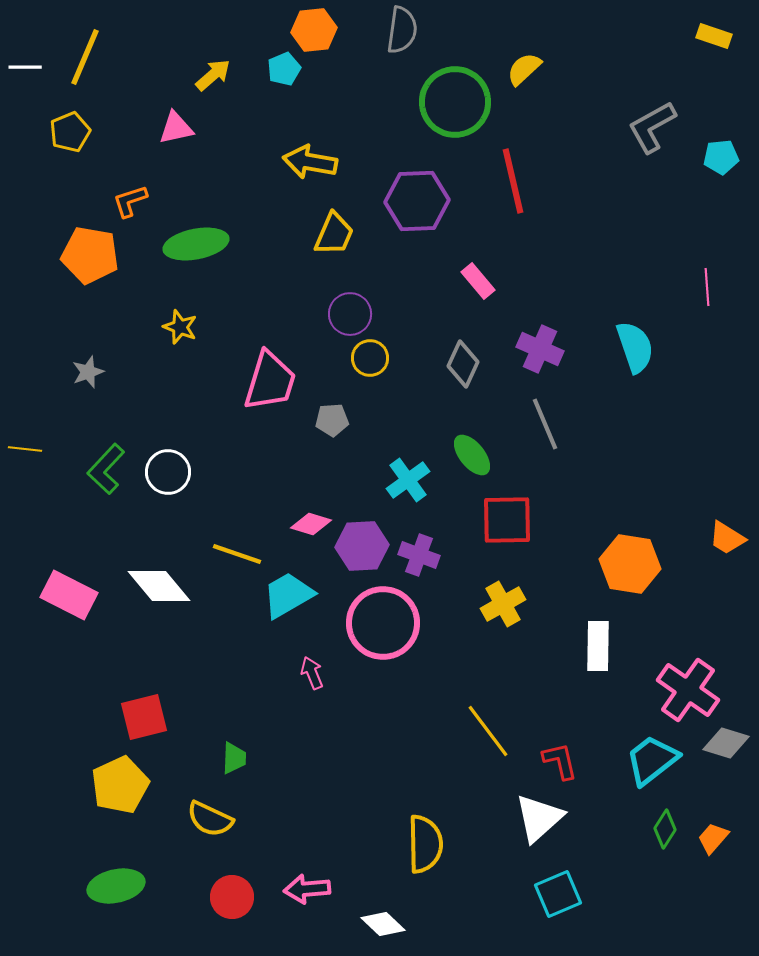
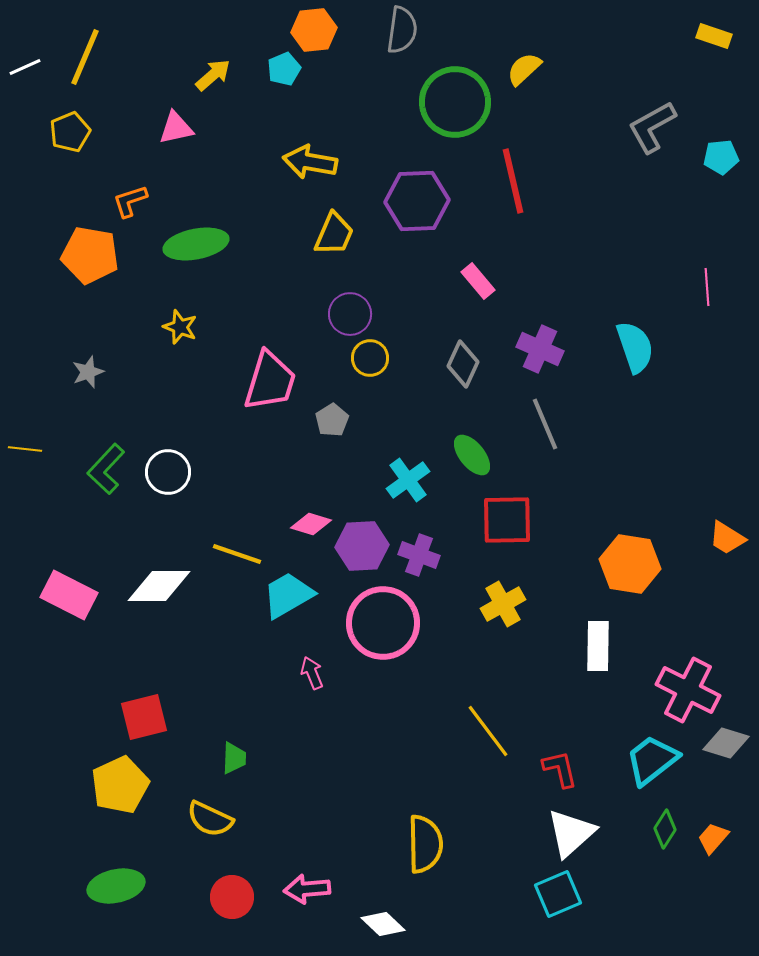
white line at (25, 67): rotated 24 degrees counterclockwise
gray pentagon at (332, 420): rotated 28 degrees counterclockwise
white diamond at (159, 586): rotated 50 degrees counterclockwise
pink cross at (688, 690): rotated 8 degrees counterclockwise
red L-shape at (560, 761): moved 8 px down
white triangle at (539, 818): moved 32 px right, 15 px down
